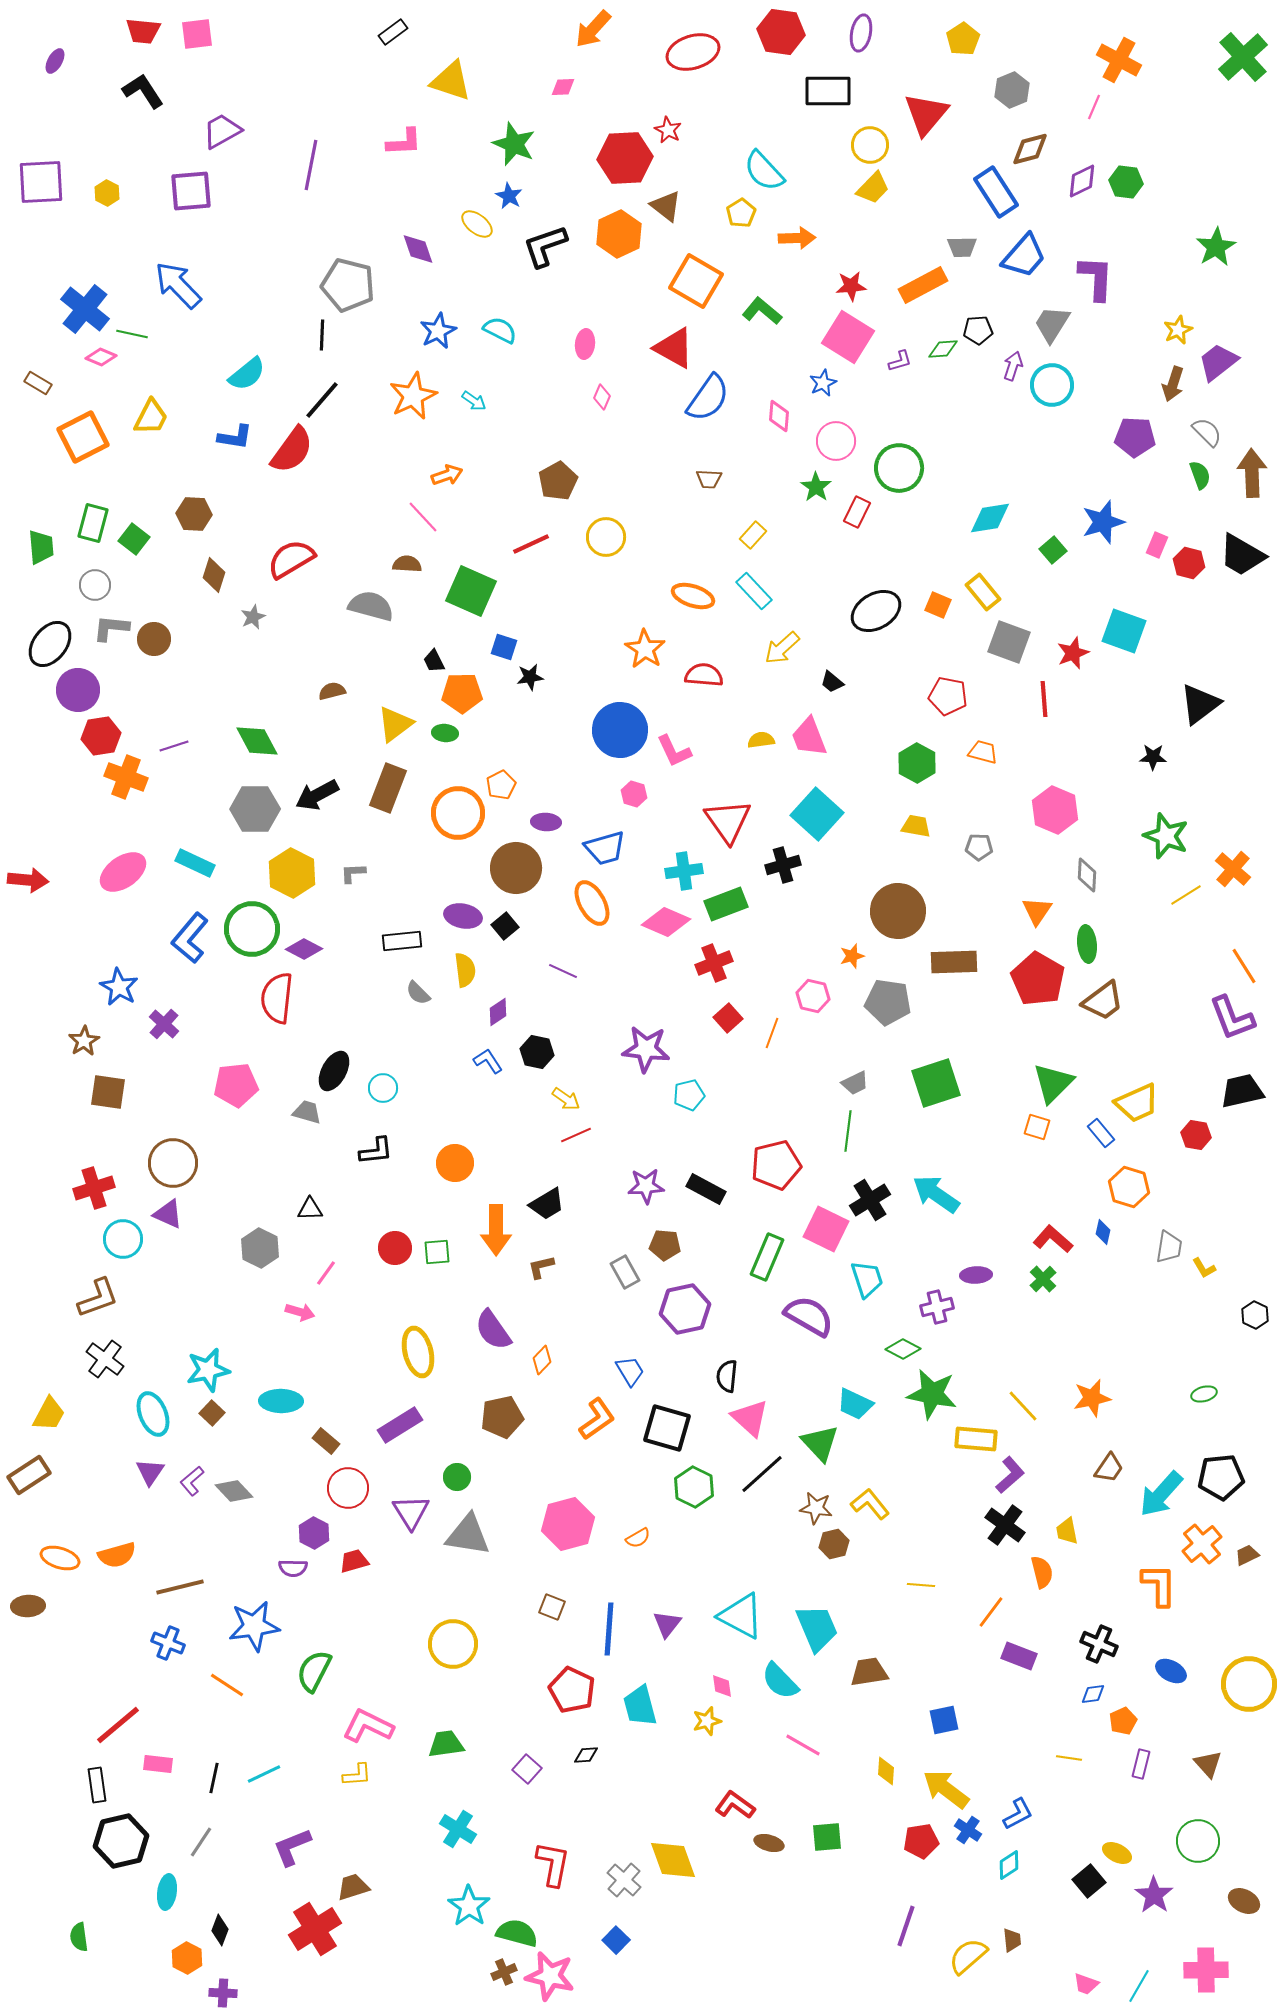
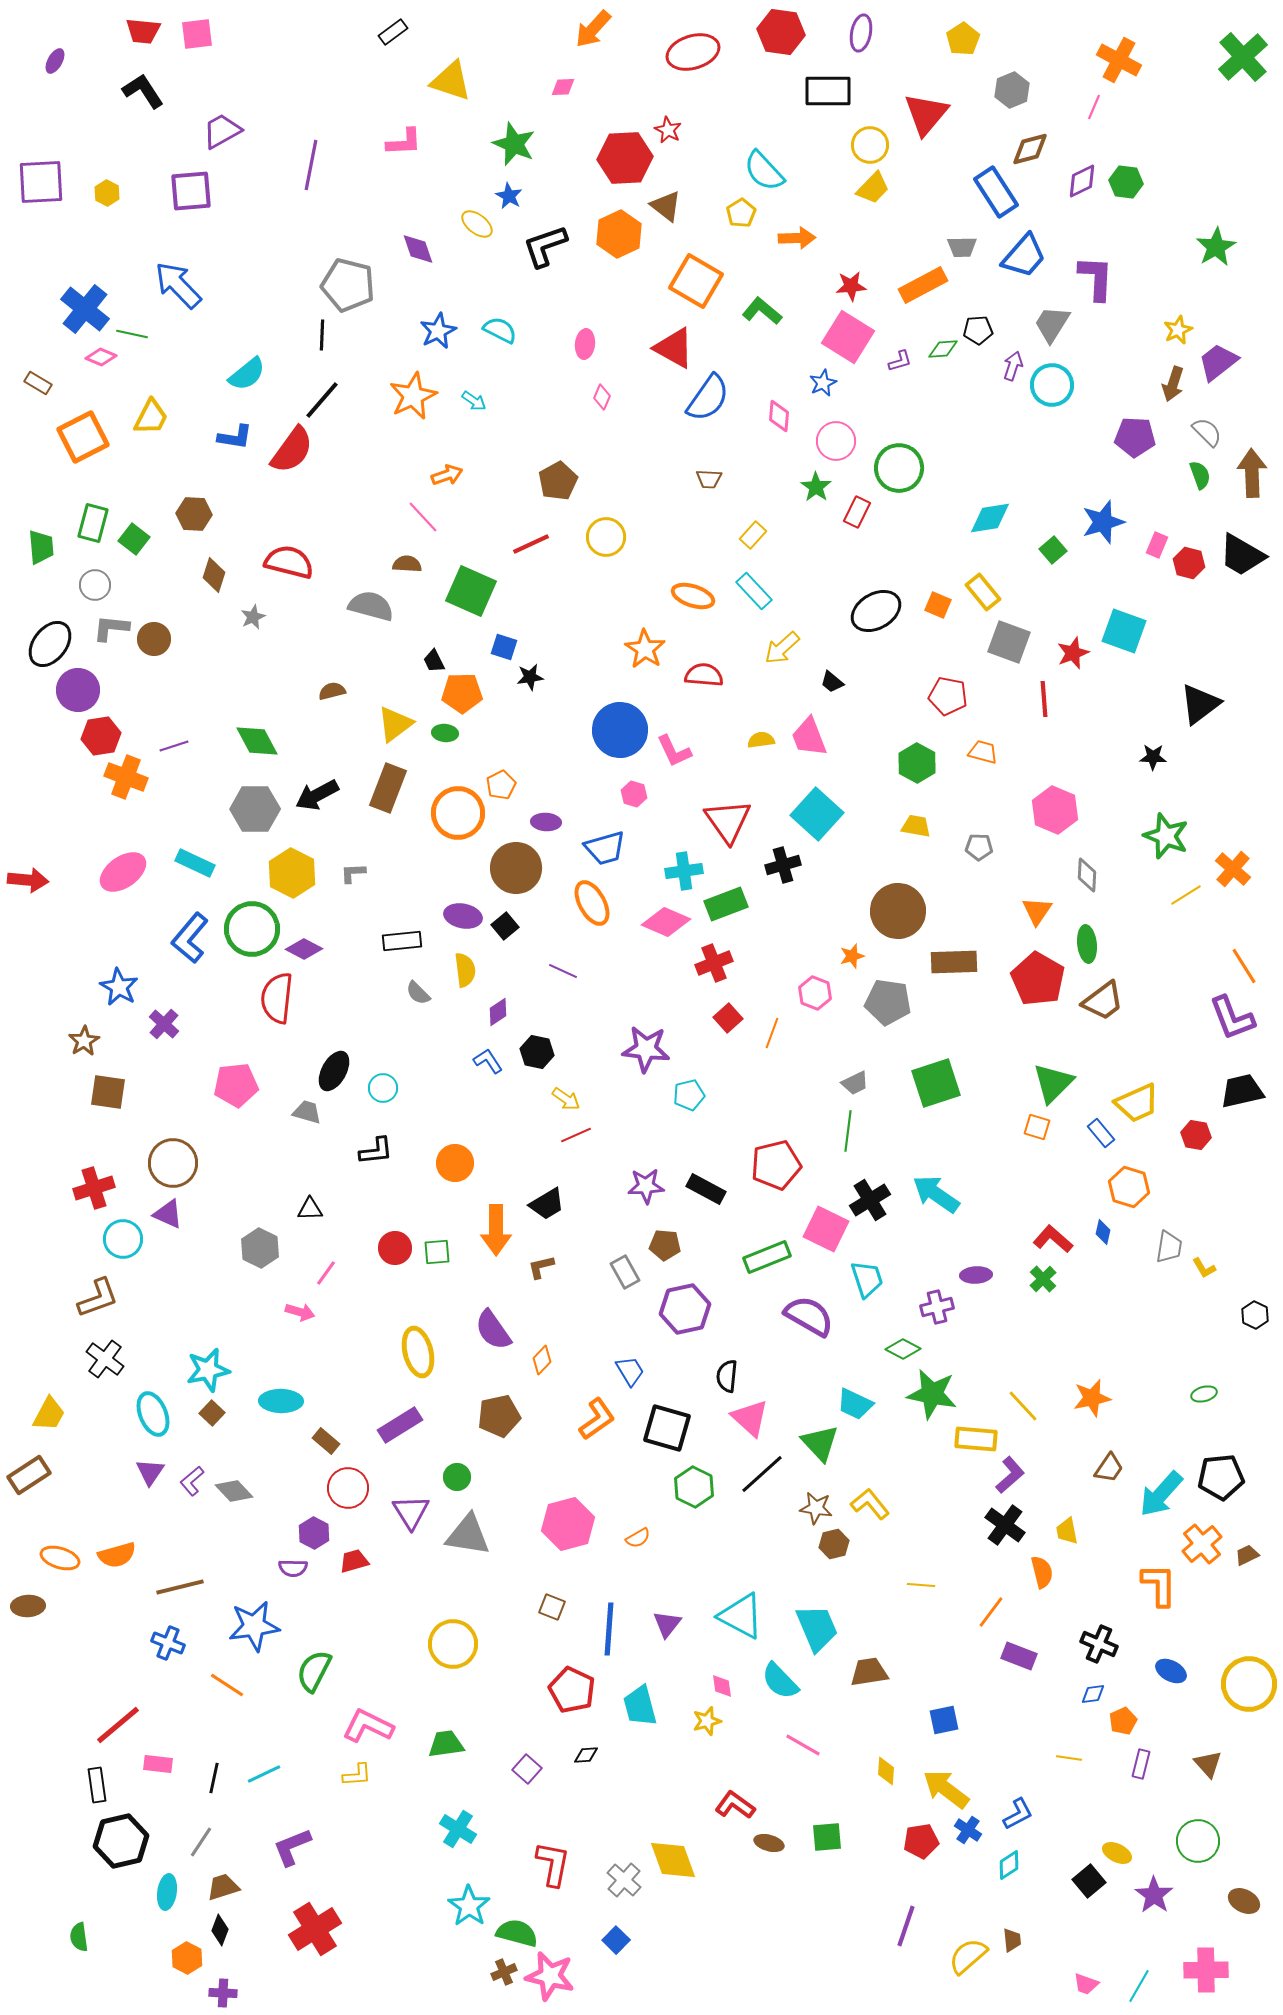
red semicircle at (291, 559): moved 2 px left, 3 px down; rotated 45 degrees clockwise
pink hexagon at (813, 996): moved 2 px right, 3 px up; rotated 8 degrees clockwise
green rectangle at (767, 1257): rotated 45 degrees clockwise
brown pentagon at (502, 1417): moved 3 px left, 1 px up
brown trapezoid at (353, 1887): moved 130 px left
